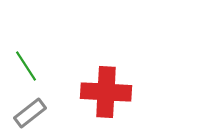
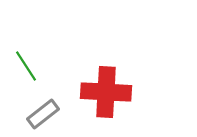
gray rectangle: moved 13 px right, 1 px down
